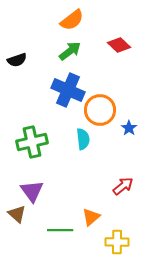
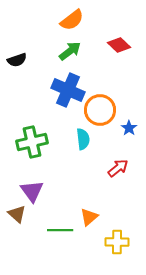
red arrow: moved 5 px left, 18 px up
orange triangle: moved 2 px left
